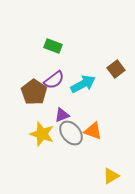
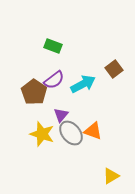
brown square: moved 2 px left
purple triangle: moved 1 px left; rotated 28 degrees counterclockwise
